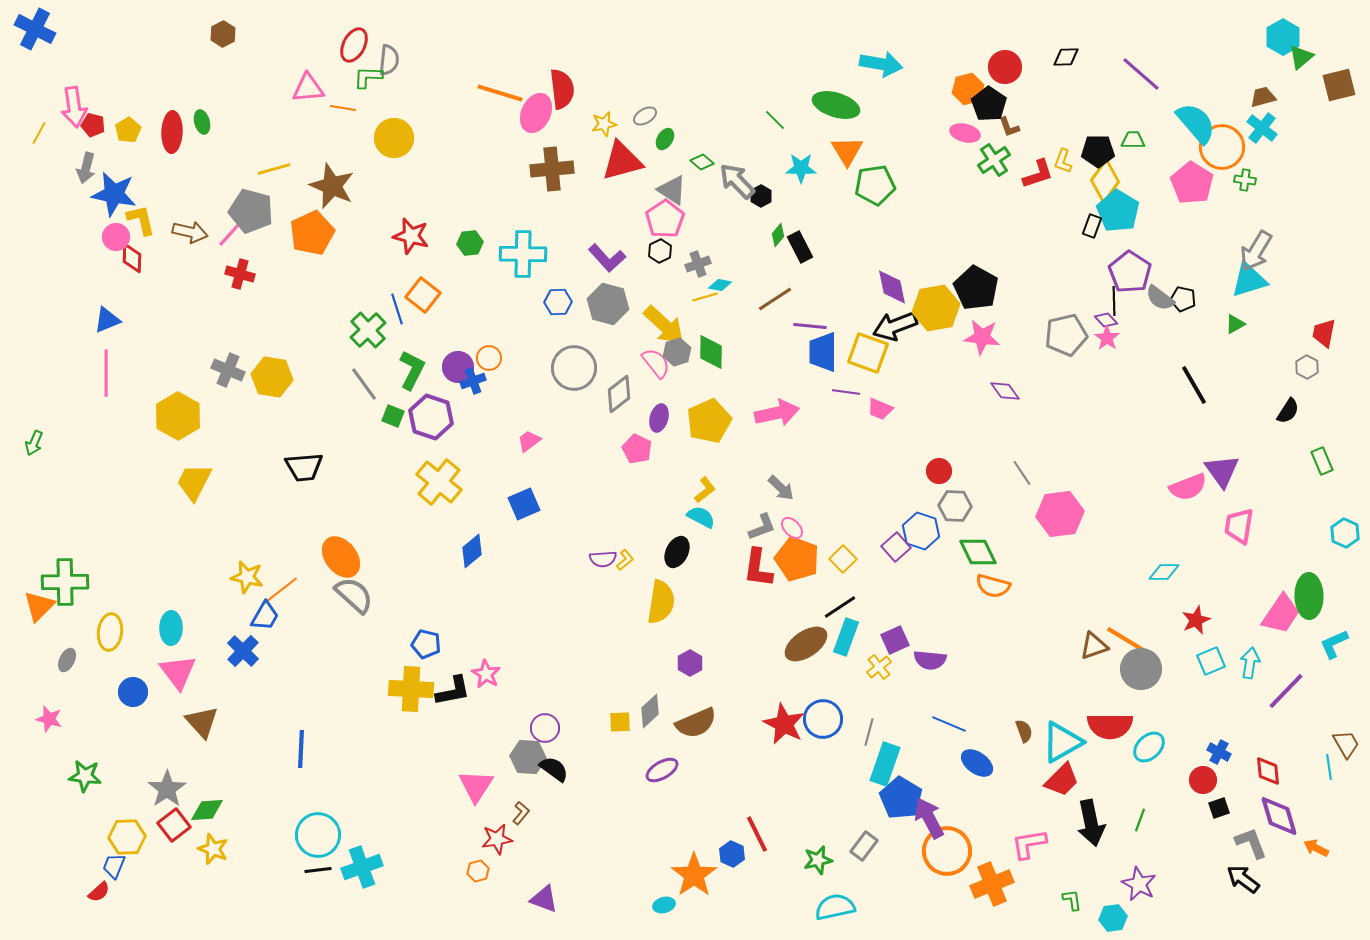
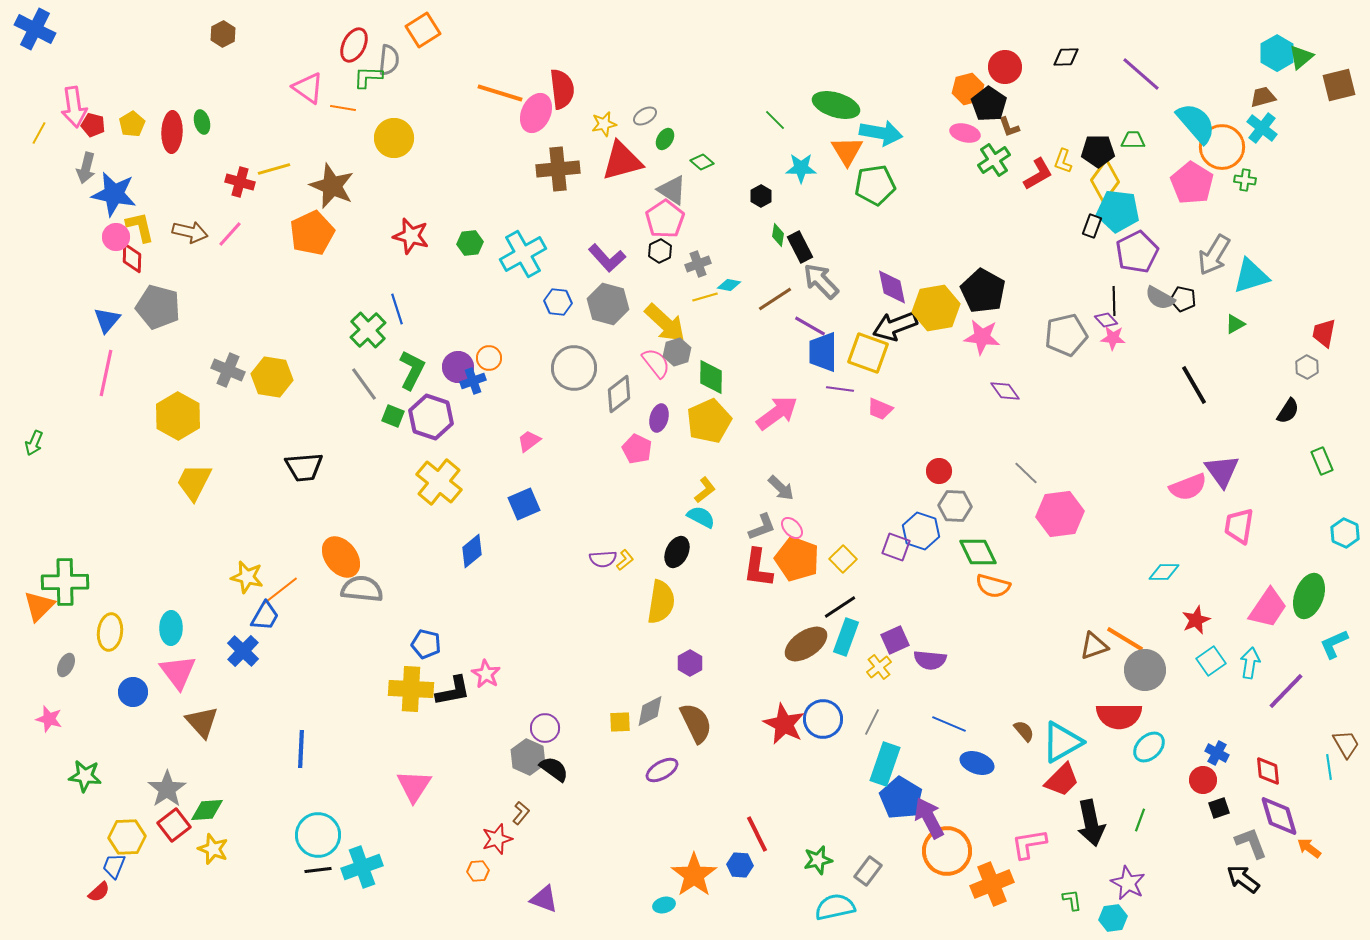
cyan hexagon at (1283, 37): moved 6 px left, 16 px down
cyan arrow at (881, 64): moved 69 px down
pink triangle at (308, 88): rotated 40 degrees clockwise
yellow pentagon at (128, 130): moved 4 px right, 6 px up
brown cross at (552, 169): moved 6 px right
red L-shape at (1038, 174): rotated 12 degrees counterclockwise
gray arrow at (737, 181): moved 84 px right, 100 px down
gray pentagon at (251, 211): moved 93 px left, 96 px down
cyan pentagon at (1118, 211): rotated 24 degrees counterclockwise
yellow L-shape at (141, 220): moved 1 px left, 7 px down
green diamond at (778, 235): rotated 30 degrees counterclockwise
gray arrow at (1256, 251): moved 42 px left, 4 px down
cyan cross at (523, 254): rotated 30 degrees counterclockwise
purple pentagon at (1130, 272): moved 7 px right, 20 px up; rotated 12 degrees clockwise
red cross at (240, 274): moved 92 px up
cyan triangle at (1249, 280): moved 2 px right, 4 px up
cyan diamond at (720, 285): moved 9 px right
black pentagon at (976, 288): moved 7 px right, 3 px down
orange square at (423, 295): moved 265 px up; rotated 20 degrees clockwise
gray semicircle at (1160, 298): rotated 8 degrees counterclockwise
blue hexagon at (558, 302): rotated 8 degrees clockwise
blue triangle at (107, 320): rotated 28 degrees counterclockwise
yellow arrow at (664, 325): moved 1 px right, 2 px up
purple line at (810, 326): rotated 24 degrees clockwise
pink star at (1107, 338): moved 6 px right; rotated 30 degrees counterclockwise
green diamond at (711, 352): moved 25 px down
pink line at (106, 373): rotated 12 degrees clockwise
purple line at (846, 392): moved 6 px left, 3 px up
pink arrow at (777, 413): rotated 24 degrees counterclockwise
gray line at (1022, 473): moved 4 px right; rotated 12 degrees counterclockwise
purple square at (896, 547): rotated 28 degrees counterclockwise
gray semicircle at (354, 595): moved 8 px right, 6 px up; rotated 36 degrees counterclockwise
green ellipse at (1309, 596): rotated 21 degrees clockwise
pink trapezoid at (1281, 614): moved 13 px left, 6 px up
gray ellipse at (67, 660): moved 1 px left, 5 px down
cyan square at (1211, 661): rotated 12 degrees counterclockwise
gray circle at (1141, 669): moved 4 px right, 1 px down
gray diamond at (650, 711): rotated 16 degrees clockwise
brown semicircle at (696, 723): rotated 93 degrees counterclockwise
red semicircle at (1110, 726): moved 9 px right, 10 px up
brown semicircle at (1024, 731): rotated 20 degrees counterclockwise
gray line at (869, 732): moved 3 px right, 10 px up; rotated 12 degrees clockwise
blue cross at (1219, 752): moved 2 px left, 1 px down
gray hexagon at (528, 757): rotated 20 degrees clockwise
blue ellipse at (977, 763): rotated 16 degrees counterclockwise
pink triangle at (476, 786): moved 62 px left
red star at (497, 839): rotated 8 degrees counterclockwise
gray rectangle at (864, 846): moved 4 px right, 25 px down
orange arrow at (1316, 848): moved 7 px left; rotated 10 degrees clockwise
blue hexagon at (732, 854): moved 8 px right, 11 px down; rotated 20 degrees counterclockwise
orange hexagon at (478, 871): rotated 10 degrees clockwise
purple star at (1139, 884): moved 11 px left, 1 px up
